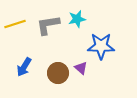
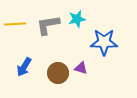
yellow line: rotated 15 degrees clockwise
blue star: moved 3 px right, 4 px up
purple triangle: rotated 24 degrees counterclockwise
